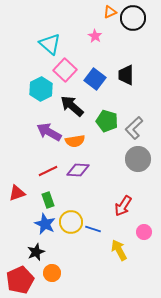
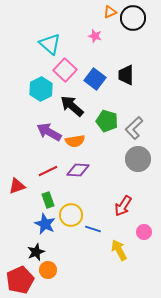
pink star: rotated 16 degrees counterclockwise
red triangle: moved 7 px up
yellow circle: moved 7 px up
orange circle: moved 4 px left, 3 px up
